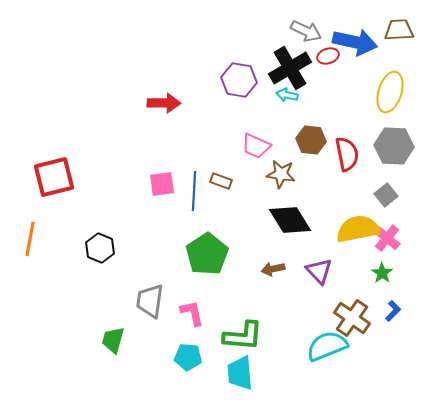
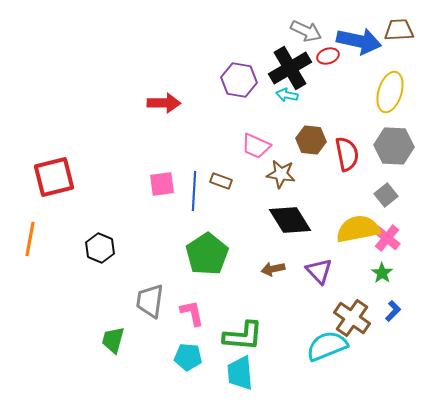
blue arrow: moved 4 px right, 1 px up
